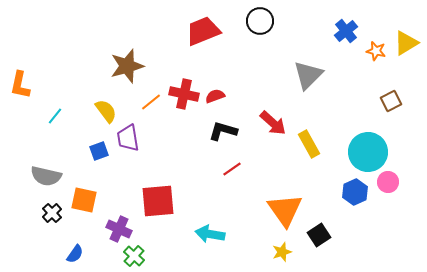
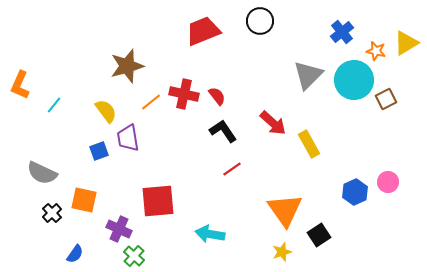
blue cross: moved 4 px left, 1 px down
orange L-shape: rotated 12 degrees clockwise
red semicircle: moved 2 px right; rotated 72 degrees clockwise
brown square: moved 5 px left, 2 px up
cyan line: moved 1 px left, 11 px up
black L-shape: rotated 40 degrees clockwise
cyan circle: moved 14 px left, 72 px up
gray semicircle: moved 4 px left, 3 px up; rotated 12 degrees clockwise
